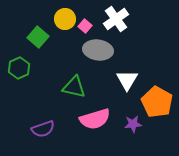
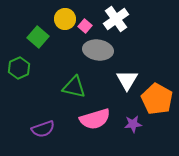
orange pentagon: moved 3 px up
